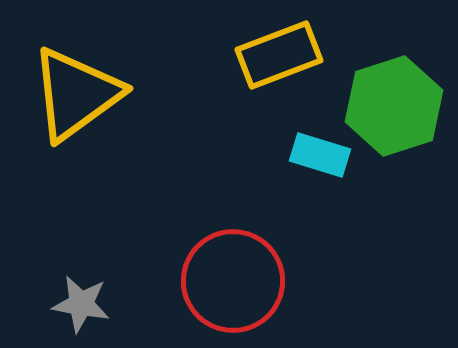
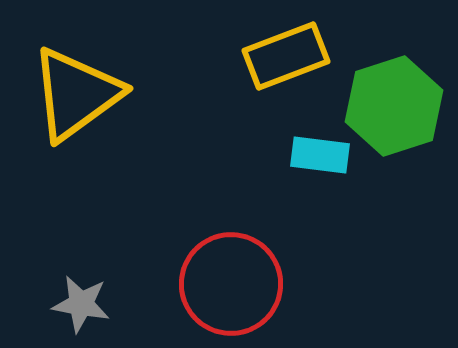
yellow rectangle: moved 7 px right, 1 px down
cyan rectangle: rotated 10 degrees counterclockwise
red circle: moved 2 px left, 3 px down
